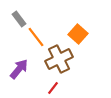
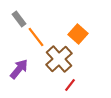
brown cross: rotated 16 degrees counterclockwise
red line: moved 17 px right, 3 px up
